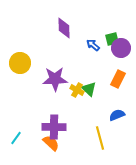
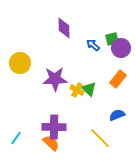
orange rectangle: rotated 12 degrees clockwise
yellow line: rotated 30 degrees counterclockwise
